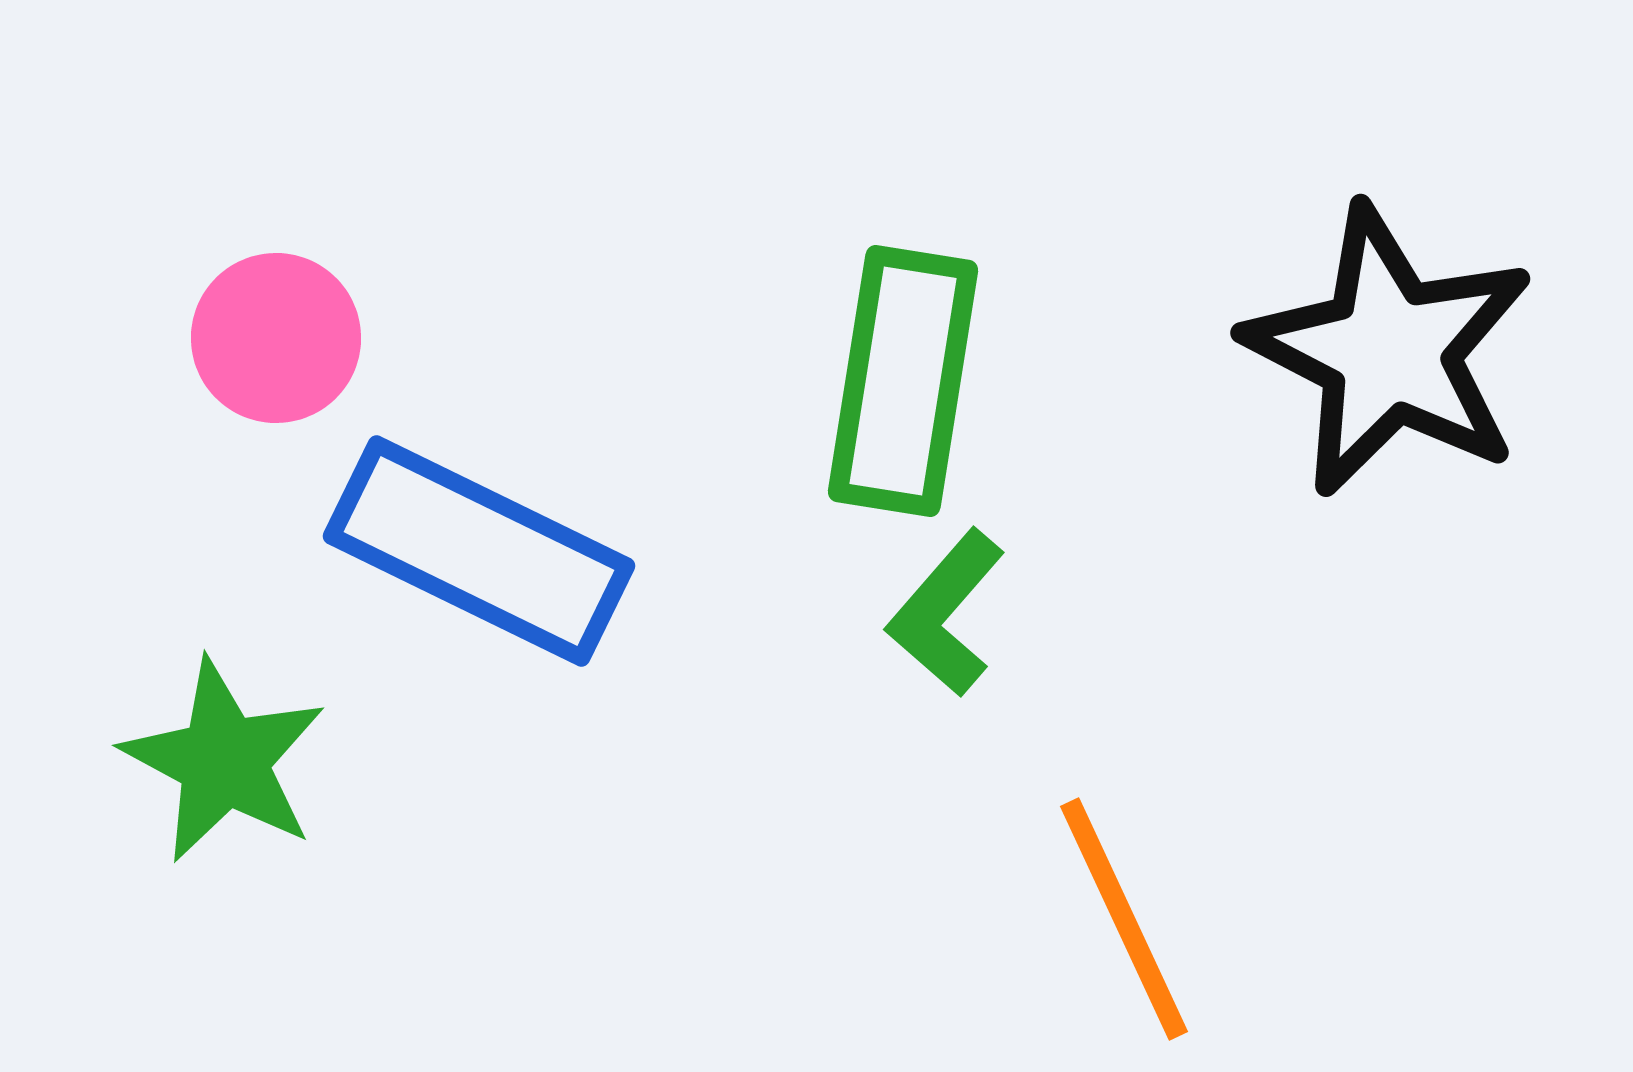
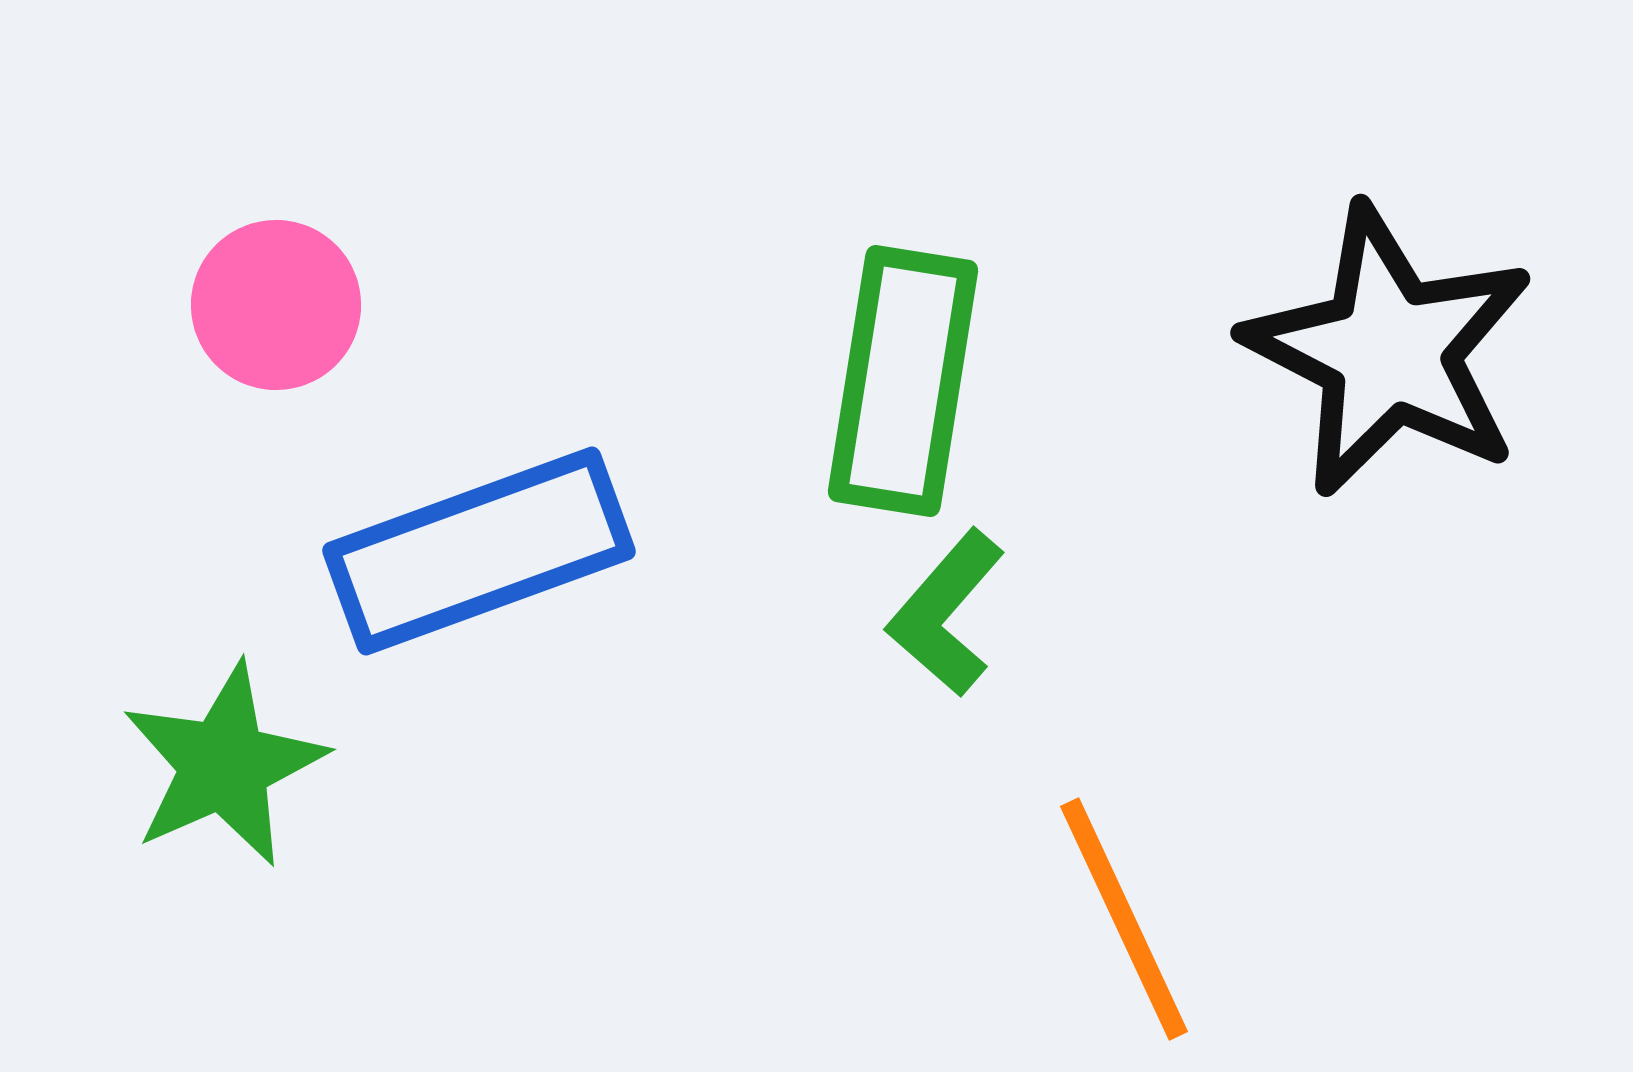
pink circle: moved 33 px up
blue rectangle: rotated 46 degrees counterclockwise
green star: moved 4 px down; rotated 20 degrees clockwise
